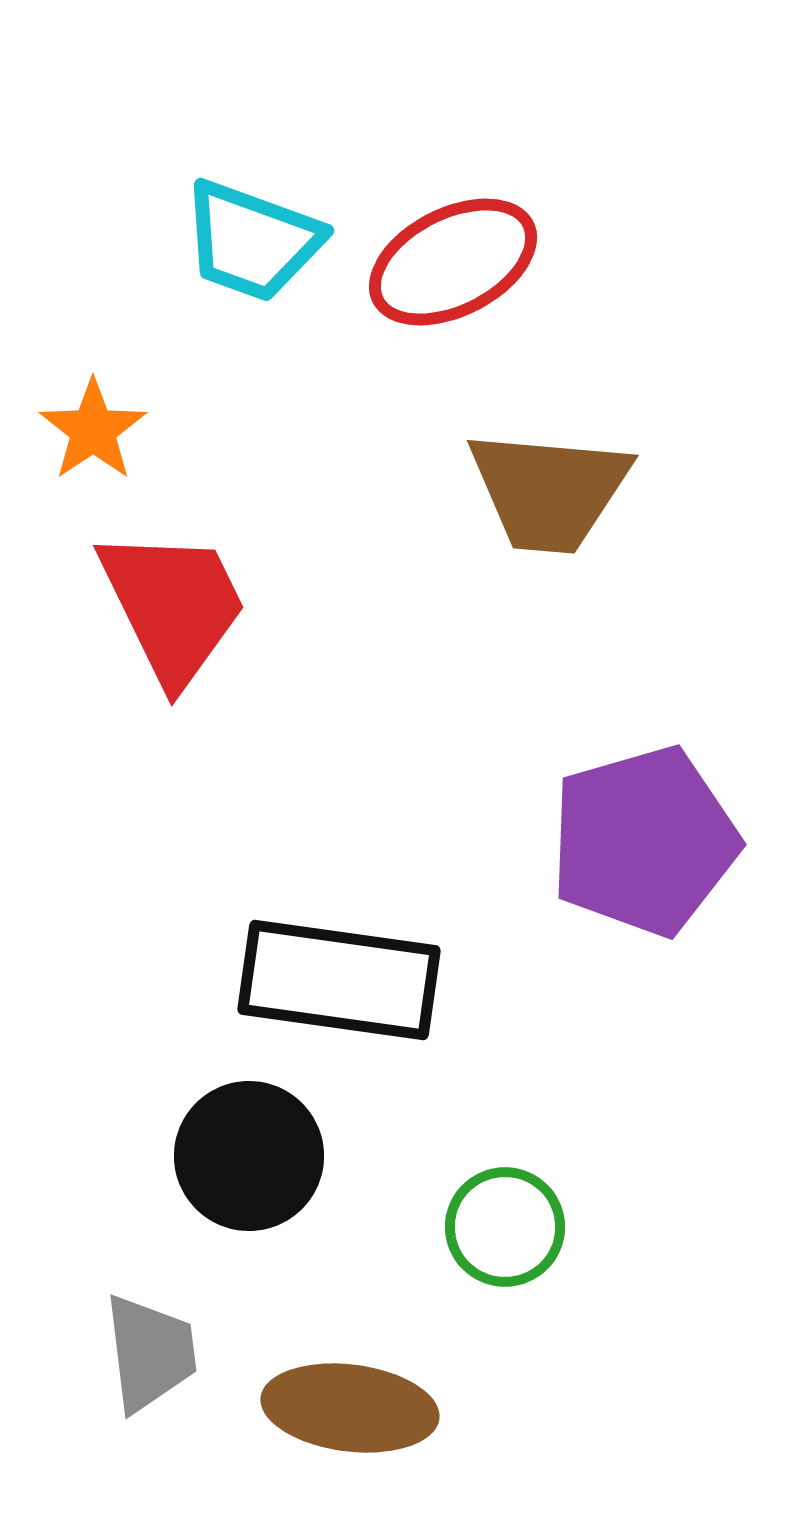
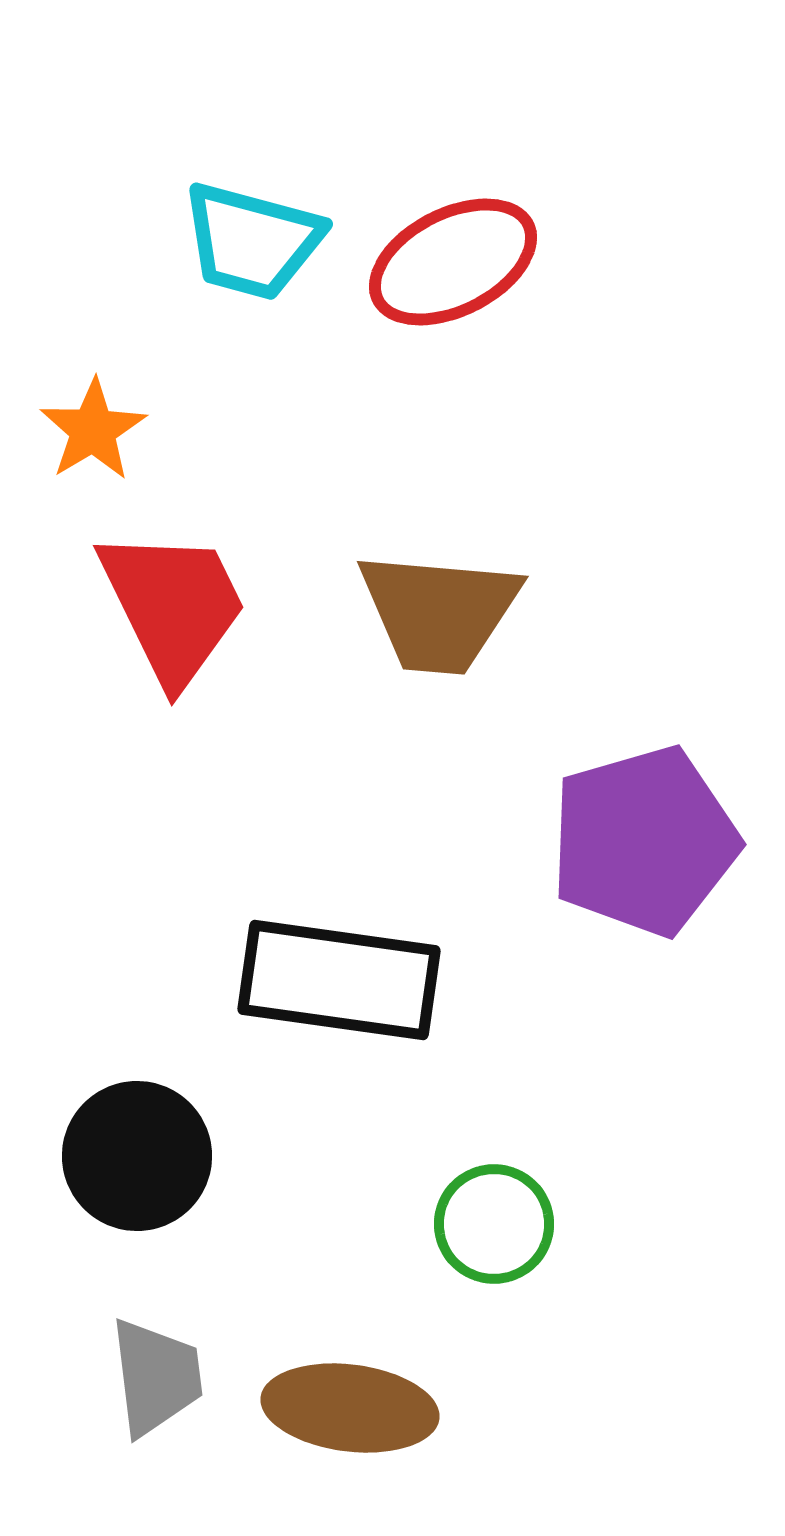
cyan trapezoid: rotated 5 degrees counterclockwise
orange star: rotated 3 degrees clockwise
brown trapezoid: moved 110 px left, 121 px down
black circle: moved 112 px left
green circle: moved 11 px left, 3 px up
gray trapezoid: moved 6 px right, 24 px down
